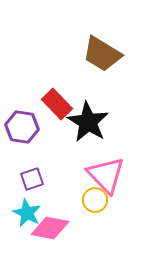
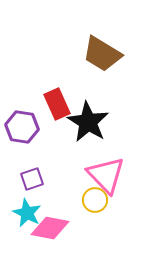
red rectangle: rotated 20 degrees clockwise
